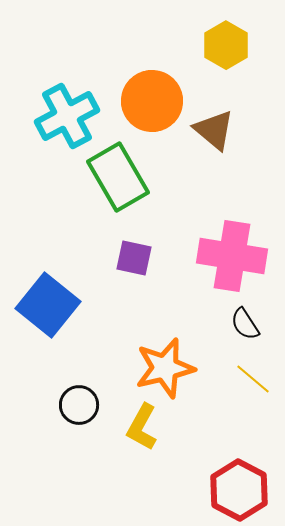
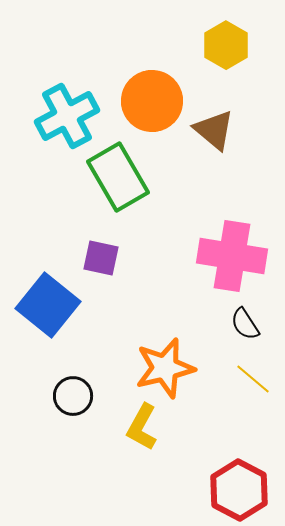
purple square: moved 33 px left
black circle: moved 6 px left, 9 px up
